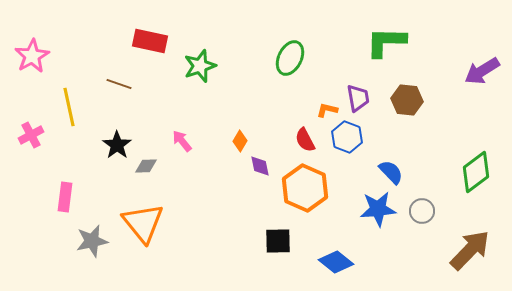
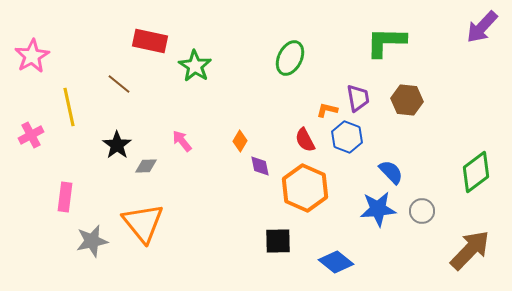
green star: moved 5 px left; rotated 20 degrees counterclockwise
purple arrow: moved 44 px up; rotated 15 degrees counterclockwise
brown line: rotated 20 degrees clockwise
